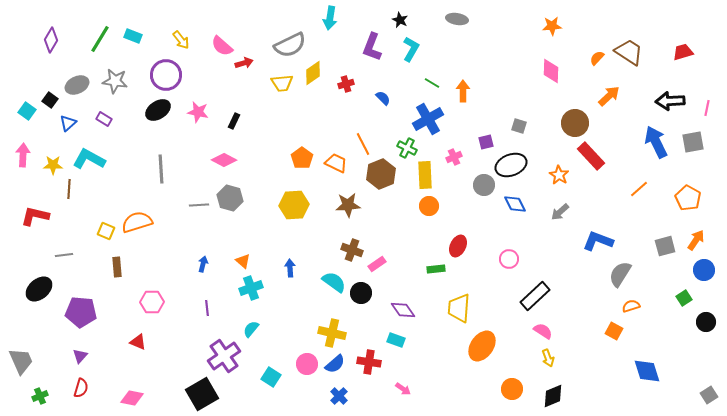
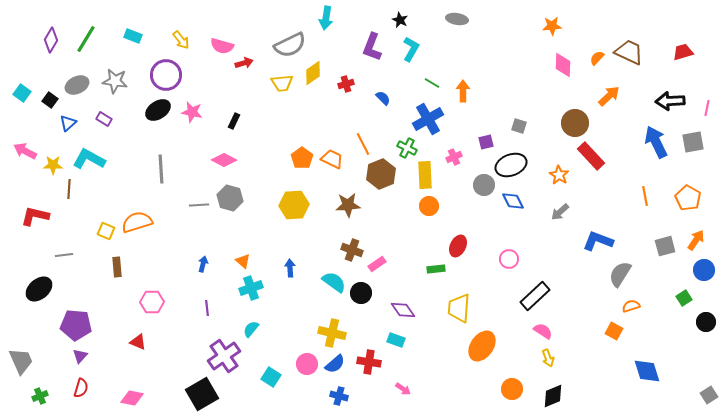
cyan arrow at (330, 18): moved 4 px left
green line at (100, 39): moved 14 px left
pink semicircle at (222, 46): rotated 25 degrees counterclockwise
brown trapezoid at (629, 52): rotated 8 degrees counterclockwise
pink diamond at (551, 71): moved 12 px right, 6 px up
cyan square at (27, 111): moved 5 px left, 18 px up
pink star at (198, 112): moved 6 px left
pink arrow at (23, 155): moved 2 px right, 4 px up; rotated 65 degrees counterclockwise
orange trapezoid at (336, 163): moved 4 px left, 4 px up
orange line at (639, 189): moved 6 px right, 7 px down; rotated 60 degrees counterclockwise
blue diamond at (515, 204): moved 2 px left, 3 px up
purple pentagon at (81, 312): moved 5 px left, 13 px down
blue cross at (339, 396): rotated 30 degrees counterclockwise
